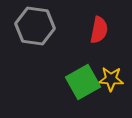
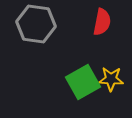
gray hexagon: moved 1 px right, 2 px up
red semicircle: moved 3 px right, 8 px up
